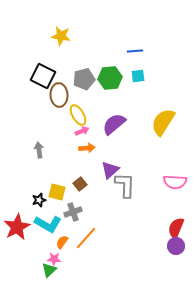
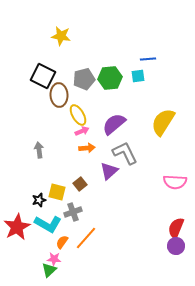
blue line: moved 13 px right, 8 px down
purple triangle: moved 1 px left, 1 px down
gray L-shape: moved 32 px up; rotated 28 degrees counterclockwise
